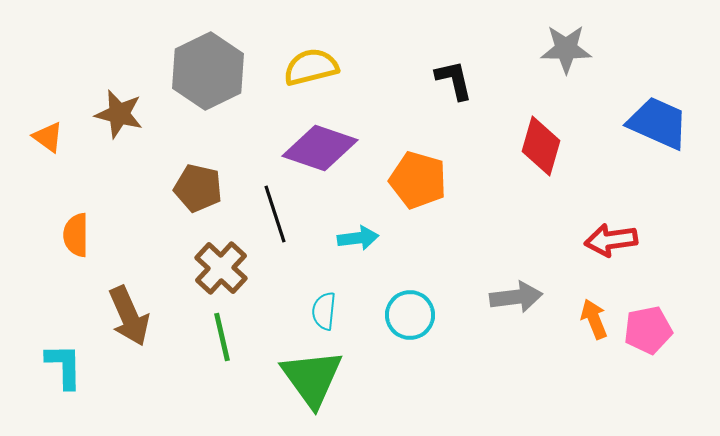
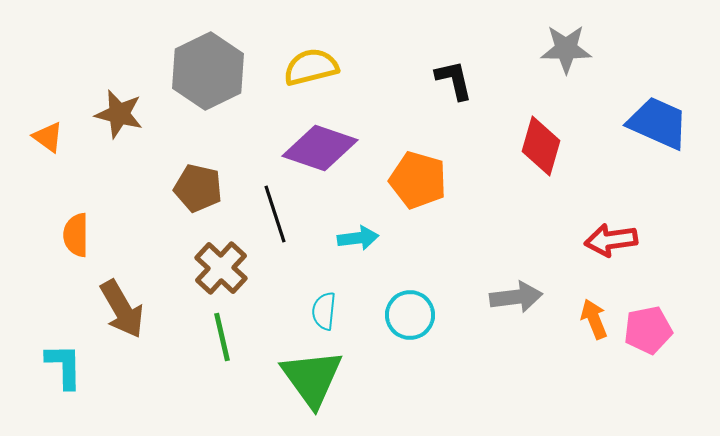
brown arrow: moved 7 px left, 7 px up; rotated 6 degrees counterclockwise
